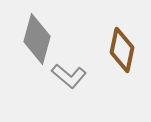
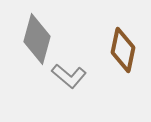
brown diamond: moved 1 px right
